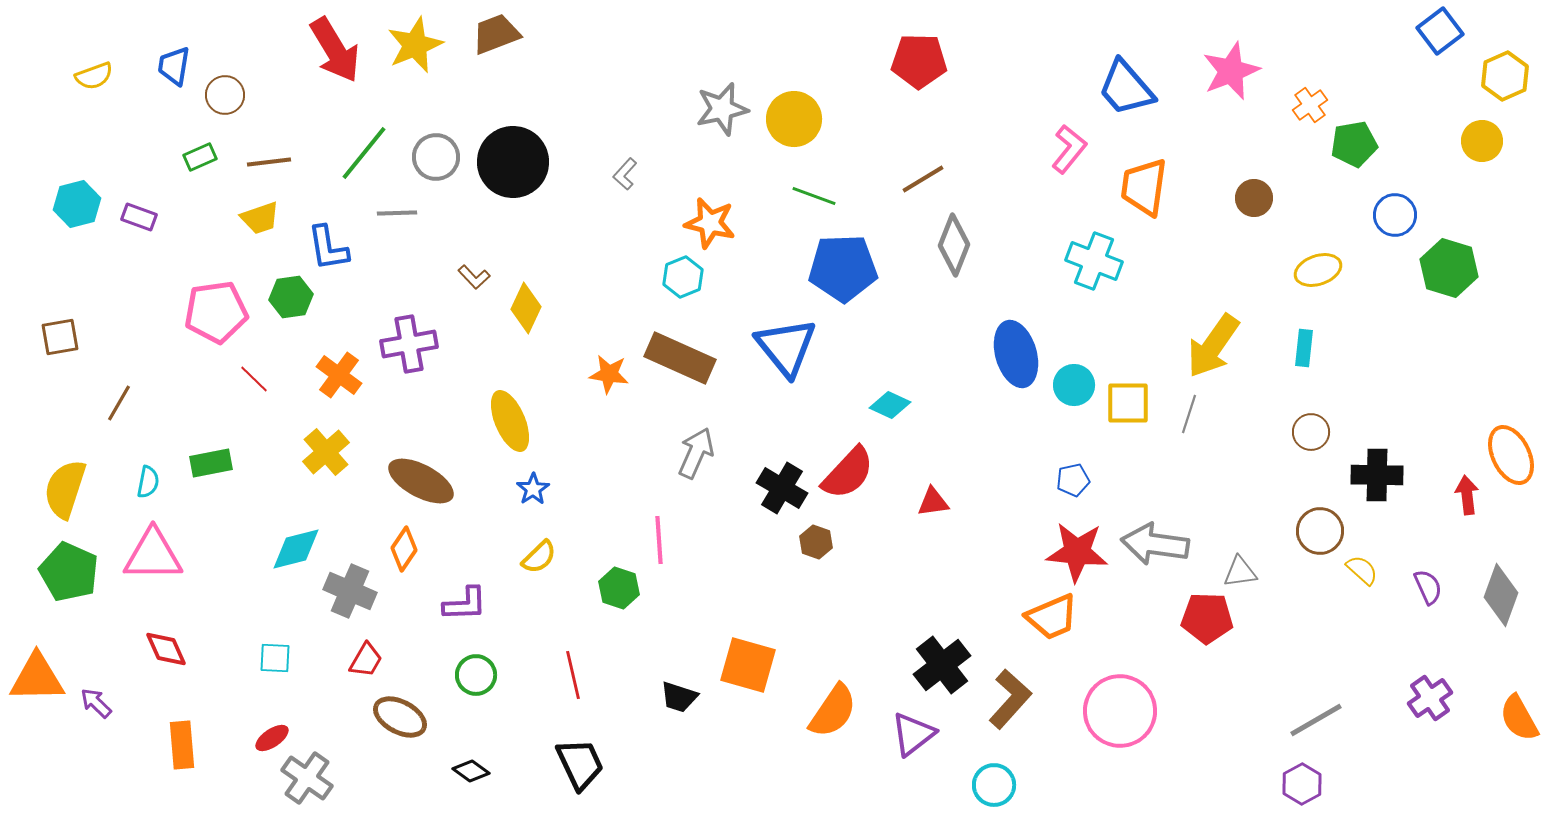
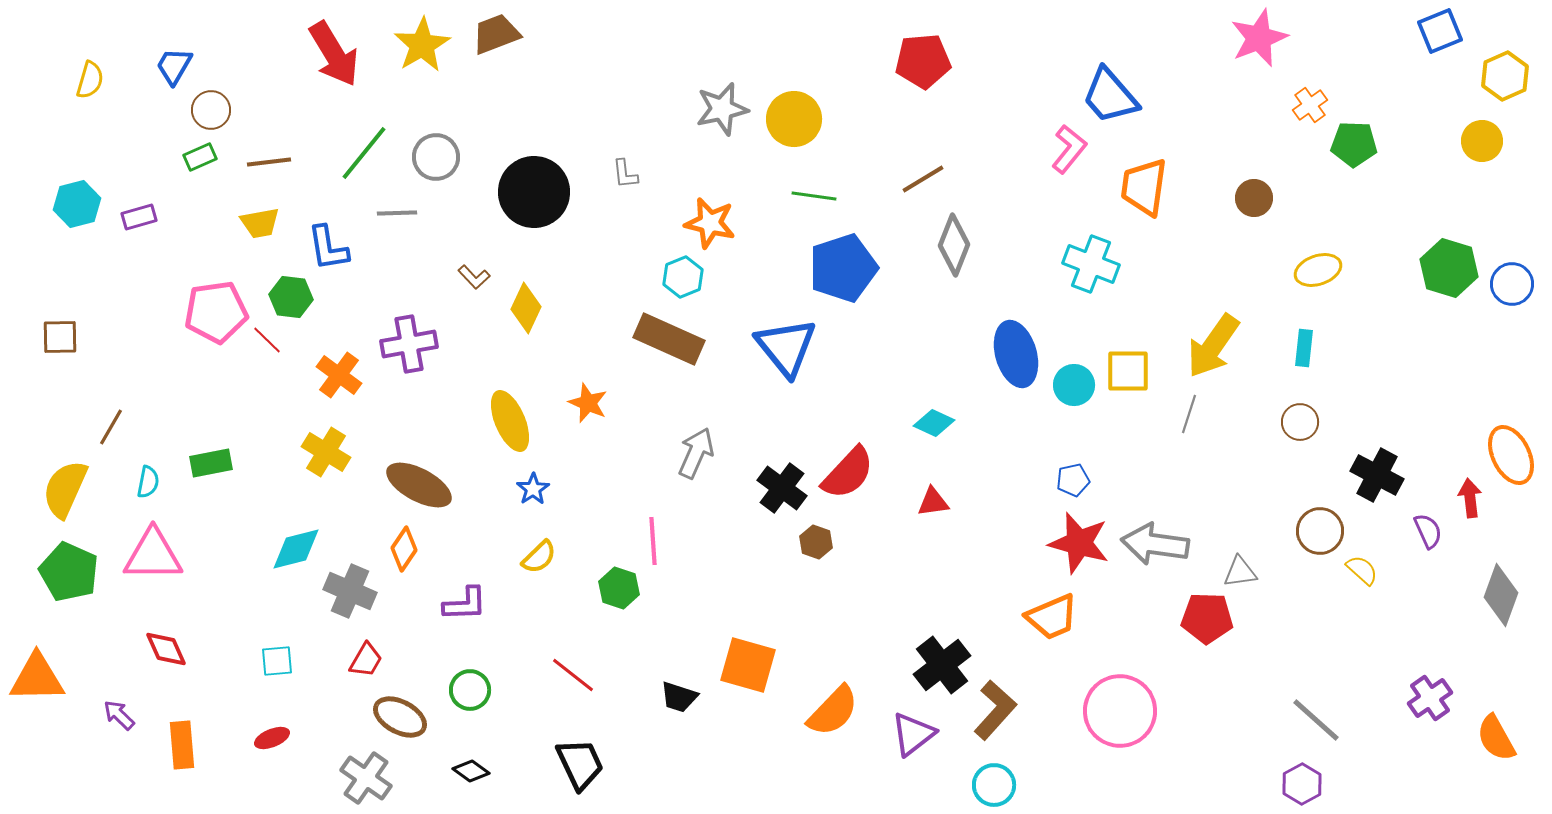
blue square at (1440, 31): rotated 15 degrees clockwise
yellow star at (415, 45): moved 7 px right; rotated 8 degrees counterclockwise
red arrow at (335, 50): moved 1 px left, 4 px down
red pentagon at (919, 61): moved 4 px right; rotated 6 degrees counterclockwise
blue trapezoid at (174, 66): rotated 21 degrees clockwise
pink star at (1231, 71): moved 28 px right, 33 px up
yellow semicircle at (94, 76): moved 4 px left, 4 px down; rotated 54 degrees counterclockwise
blue trapezoid at (1126, 88): moved 16 px left, 8 px down
brown circle at (225, 95): moved 14 px left, 15 px down
green pentagon at (1354, 144): rotated 12 degrees clockwise
black circle at (513, 162): moved 21 px right, 30 px down
gray L-shape at (625, 174): rotated 48 degrees counterclockwise
green line at (814, 196): rotated 12 degrees counterclockwise
blue circle at (1395, 215): moved 117 px right, 69 px down
purple rectangle at (139, 217): rotated 36 degrees counterclockwise
yellow trapezoid at (260, 218): moved 5 px down; rotated 9 degrees clockwise
cyan cross at (1094, 261): moved 3 px left, 3 px down
blue pentagon at (843, 268): rotated 16 degrees counterclockwise
green hexagon at (291, 297): rotated 15 degrees clockwise
brown square at (60, 337): rotated 9 degrees clockwise
brown rectangle at (680, 358): moved 11 px left, 19 px up
orange star at (609, 374): moved 21 px left, 29 px down; rotated 15 degrees clockwise
red line at (254, 379): moved 13 px right, 39 px up
brown line at (119, 403): moved 8 px left, 24 px down
yellow square at (1128, 403): moved 32 px up
cyan diamond at (890, 405): moved 44 px right, 18 px down
brown circle at (1311, 432): moved 11 px left, 10 px up
yellow cross at (326, 452): rotated 18 degrees counterclockwise
black cross at (1377, 475): rotated 27 degrees clockwise
brown ellipse at (421, 481): moved 2 px left, 4 px down
black cross at (782, 488): rotated 6 degrees clockwise
yellow semicircle at (65, 489): rotated 6 degrees clockwise
red arrow at (1467, 495): moved 3 px right, 3 px down
pink line at (659, 540): moved 6 px left, 1 px down
red star at (1077, 552): moved 2 px right, 9 px up; rotated 10 degrees clockwise
purple semicircle at (1428, 587): moved 56 px up
cyan square at (275, 658): moved 2 px right, 3 px down; rotated 8 degrees counterclockwise
green circle at (476, 675): moved 6 px left, 15 px down
red line at (573, 675): rotated 39 degrees counterclockwise
brown L-shape at (1010, 699): moved 15 px left, 11 px down
purple arrow at (96, 703): moved 23 px right, 12 px down
orange semicircle at (833, 711): rotated 10 degrees clockwise
orange semicircle at (1519, 718): moved 23 px left, 20 px down
gray line at (1316, 720): rotated 72 degrees clockwise
red ellipse at (272, 738): rotated 12 degrees clockwise
gray cross at (307, 778): moved 59 px right
